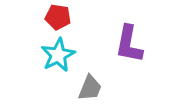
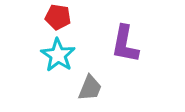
purple L-shape: moved 4 px left
cyan star: rotated 12 degrees counterclockwise
